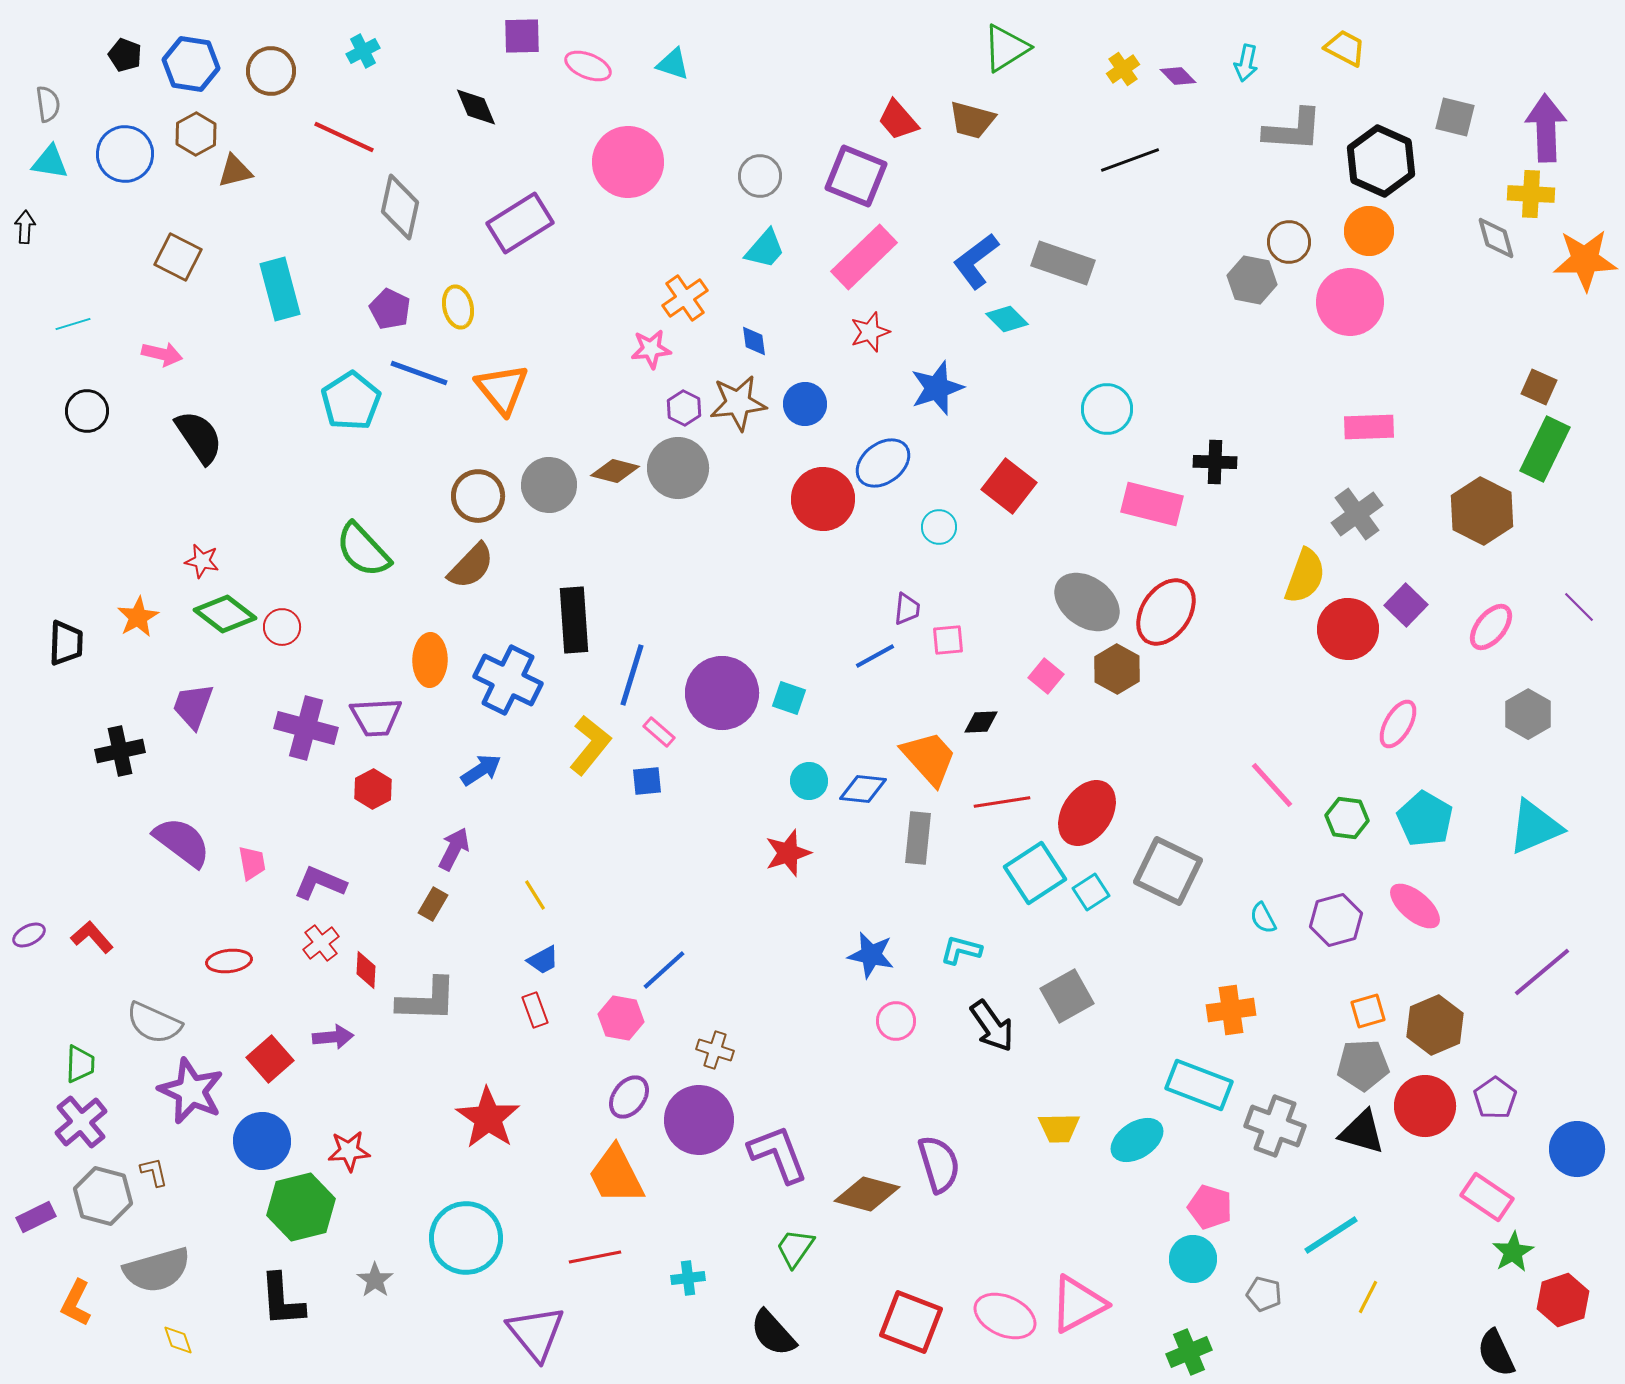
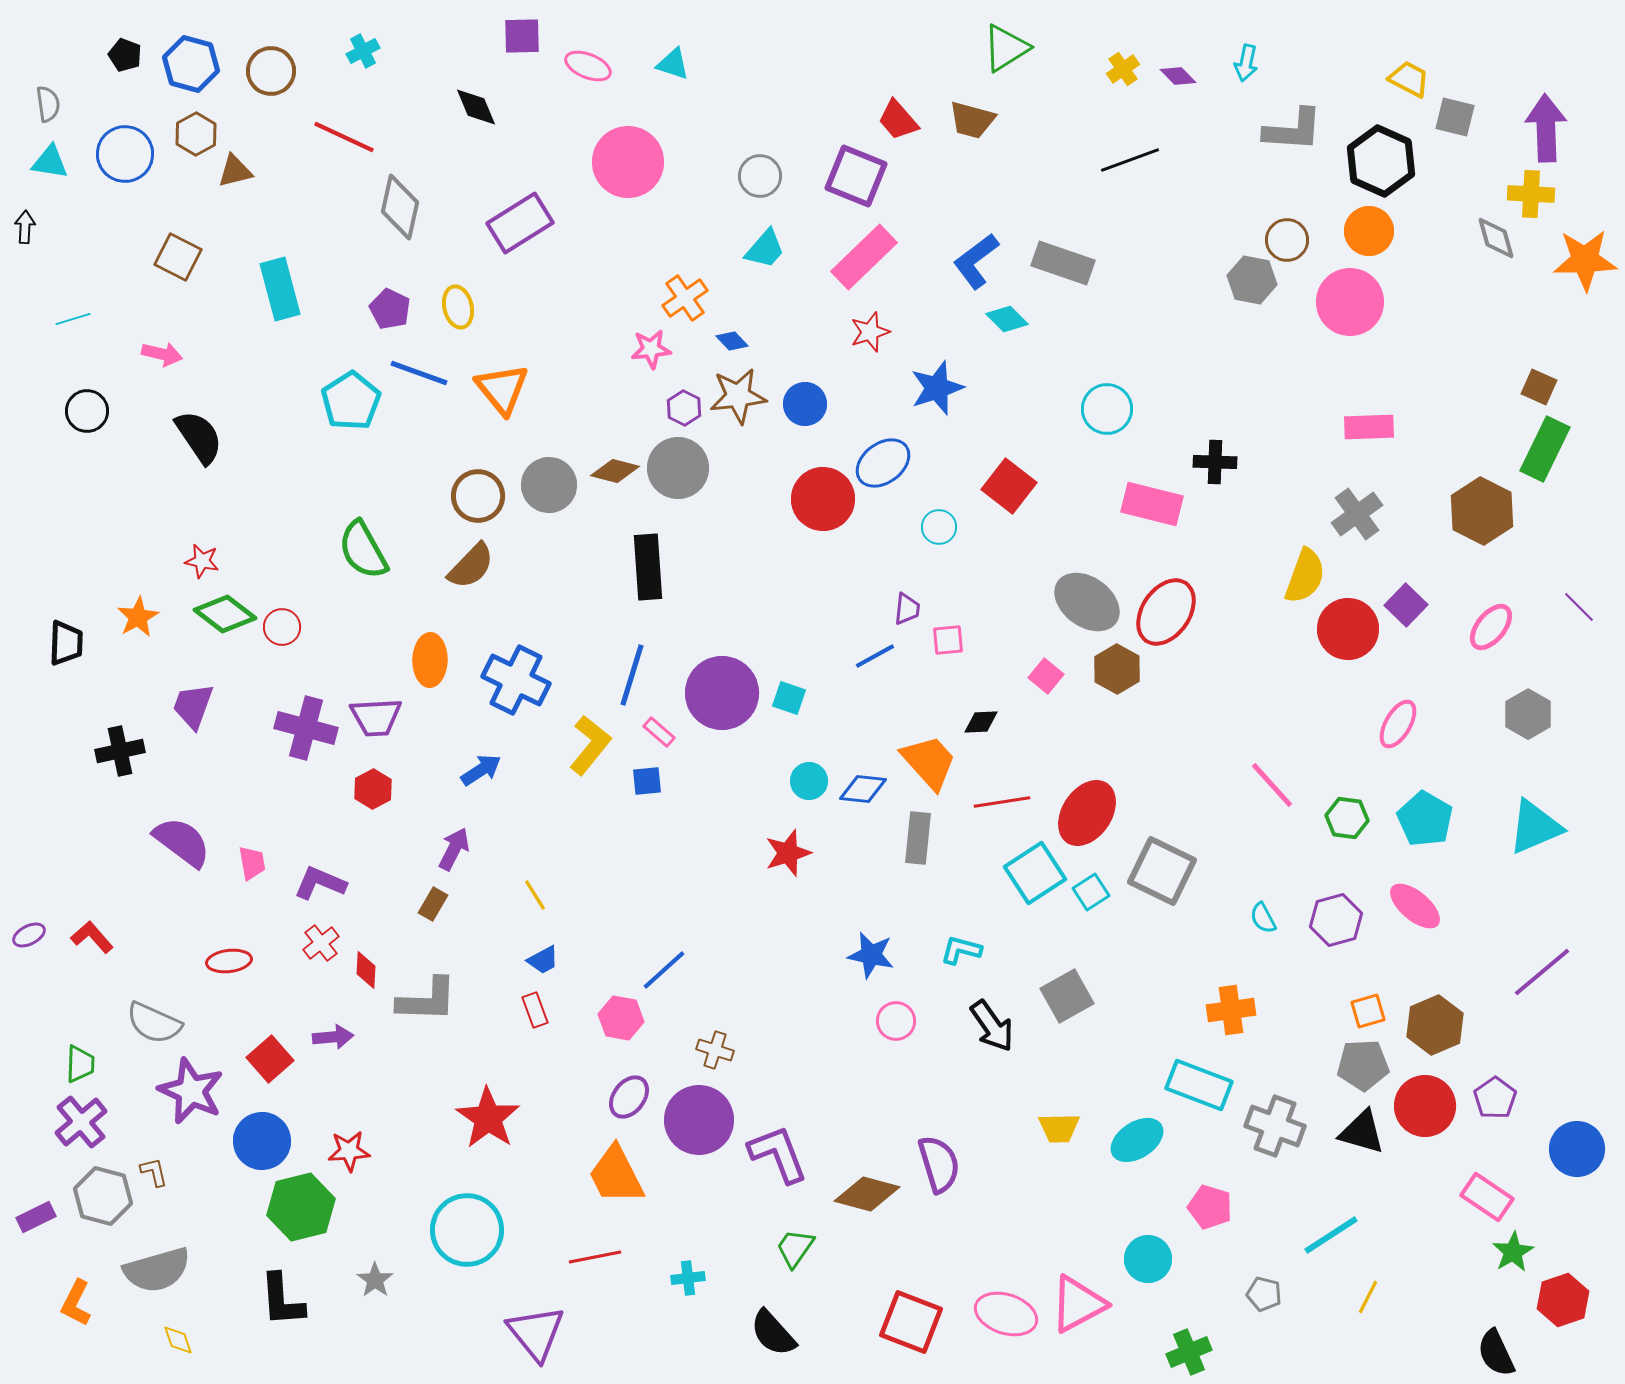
yellow trapezoid at (1345, 48): moved 64 px right, 31 px down
blue hexagon at (191, 64): rotated 6 degrees clockwise
brown circle at (1289, 242): moved 2 px left, 2 px up
cyan line at (73, 324): moved 5 px up
blue diamond at (754, 341): moved 22 px left; rotated 36 degrees counterclockwise
brown star at (738, 403): moved 7 px up
green semicircle at (363, 550): rotated 14 degrees clockwise
black rectangle at (574, 620): moved 74 px right, 53 px up
blue cross at (508, 680): moved 8 px right
orange trapezoid at (929, 758): moved 4 px down
gray square at (1168, 871): moved 6 px left
cyan circle at (466, 1238): moved 1 px right, 8 px up
cyan circle at (1193, 1259): moved 45 px left
pink ellipse at (1005, 1316): moved 1 px right, 2 px up; rotated 6 degrees counterclockwise
